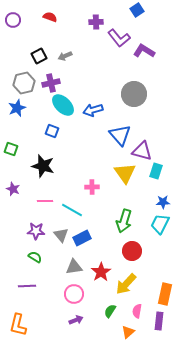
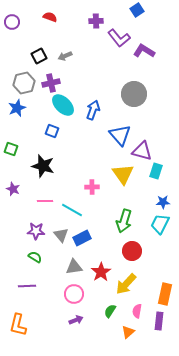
purple circle at (13, 20): moved 1 px left, 2 px down
purple cross at (96, 22): moved 1 px up
blue arrow at (93, 110): rotated 126 degrees clockwise
yellow triangle at (125, 173): moved 2 px left, 1 px down
